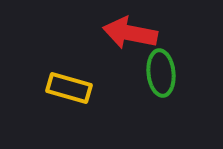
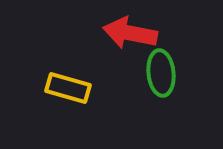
yellow rectangle: moved 1 px left
